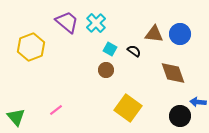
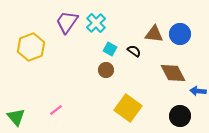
purple trapezoid: rotated 95 degrees counterclockwise
brown diamond: rotated 8 degrees counterclockwise
blue arrow: moved 11 px up
